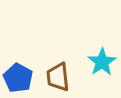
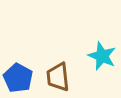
cyan star: moved 6 px up; rotated 16 degrees counterclockwise
